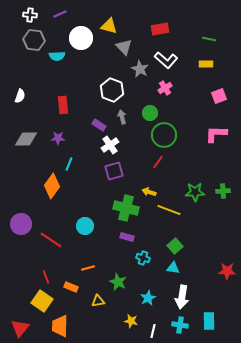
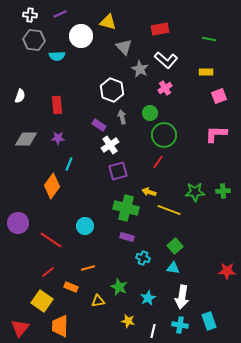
yellow triangle at (109, 26): moved 1 px left, 4 px up
white circle at (81, 38): moved 2 px up
yellow rectangle at (206, 64): moved 8 px down
red rectangle at (63, 105): moved 6 px left
purple square at (114, 171): moved 4 px right
purple circle at (21, 224): moved 3 px left, 1 px up
red line at (46, 277): moved 2 px right, 5 px up; rotated 72 degrees clockwise
green star at (118, 282): moved 1 px right, 5 px down
yellow star at (131, 321): moved 3 px left
cyan rectangle at (209, 321): rotated 18 degrees counterclockwise
